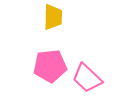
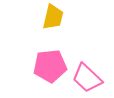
yellow trapezoid: rotated 12 degrees clockwise
